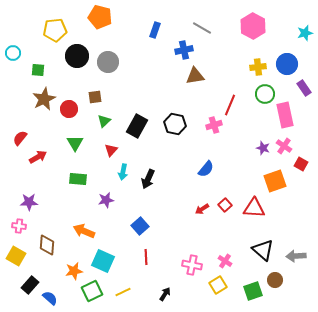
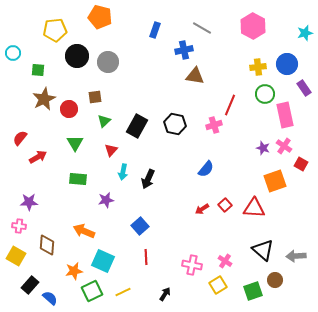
brown triangle at (195, 76): rotated 18 degrees clockwise
